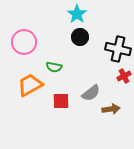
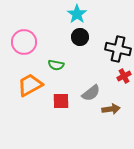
green semicircle: moved 2 px right, 2 px up
